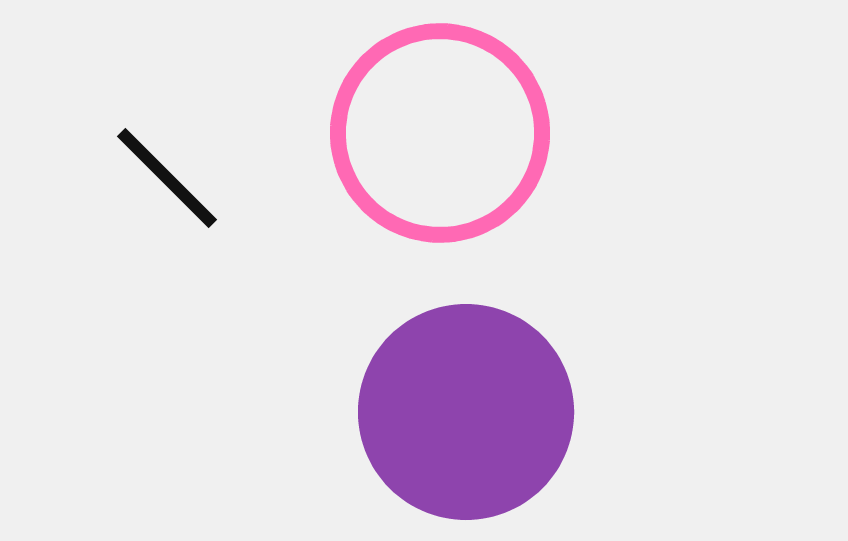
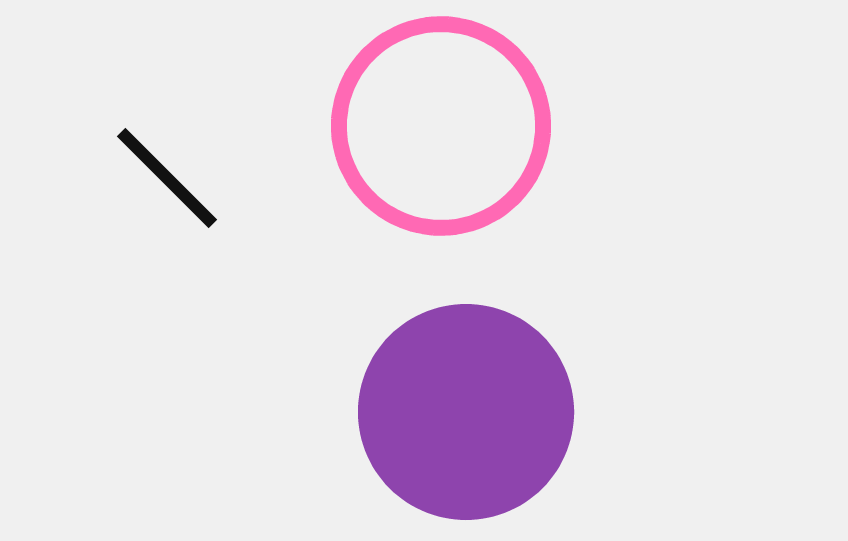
pink circle: moved 1 px right, 7 px up
